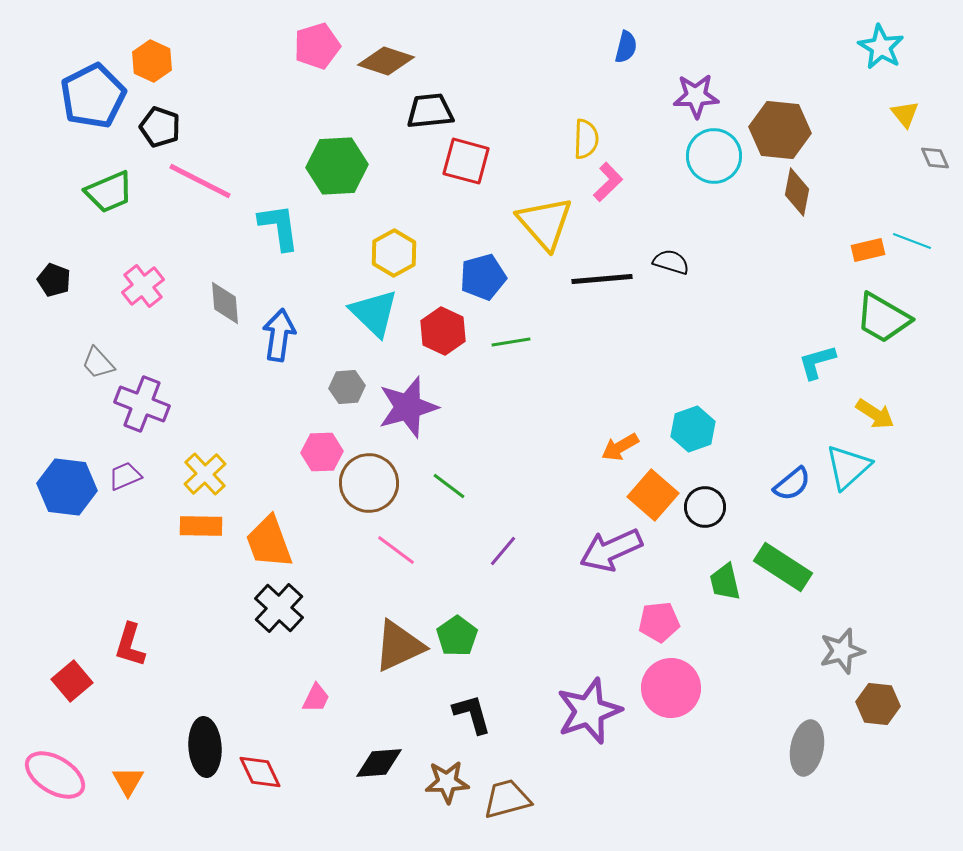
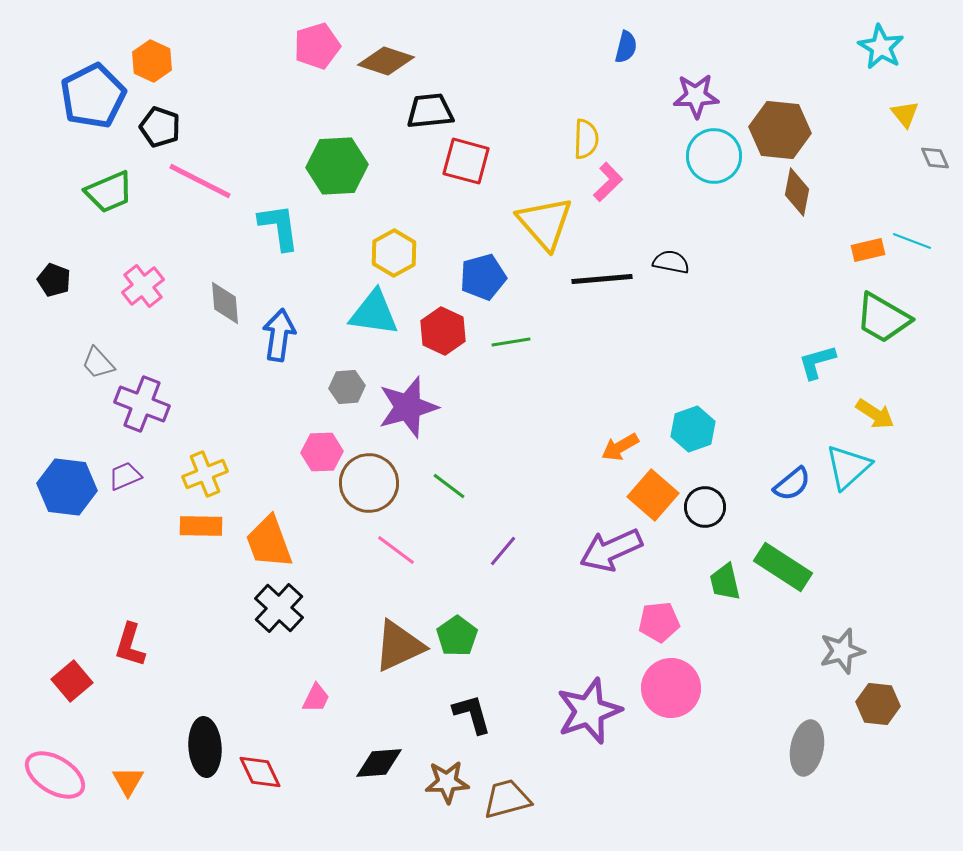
black semicircle at (671, 262): rotated 6 degrees counterclockwise
cyan triangle at (374, 313): rotated 36 degrees counterclockwise
yellow cross at (205, 474): rotated 21 degrees clockwise
